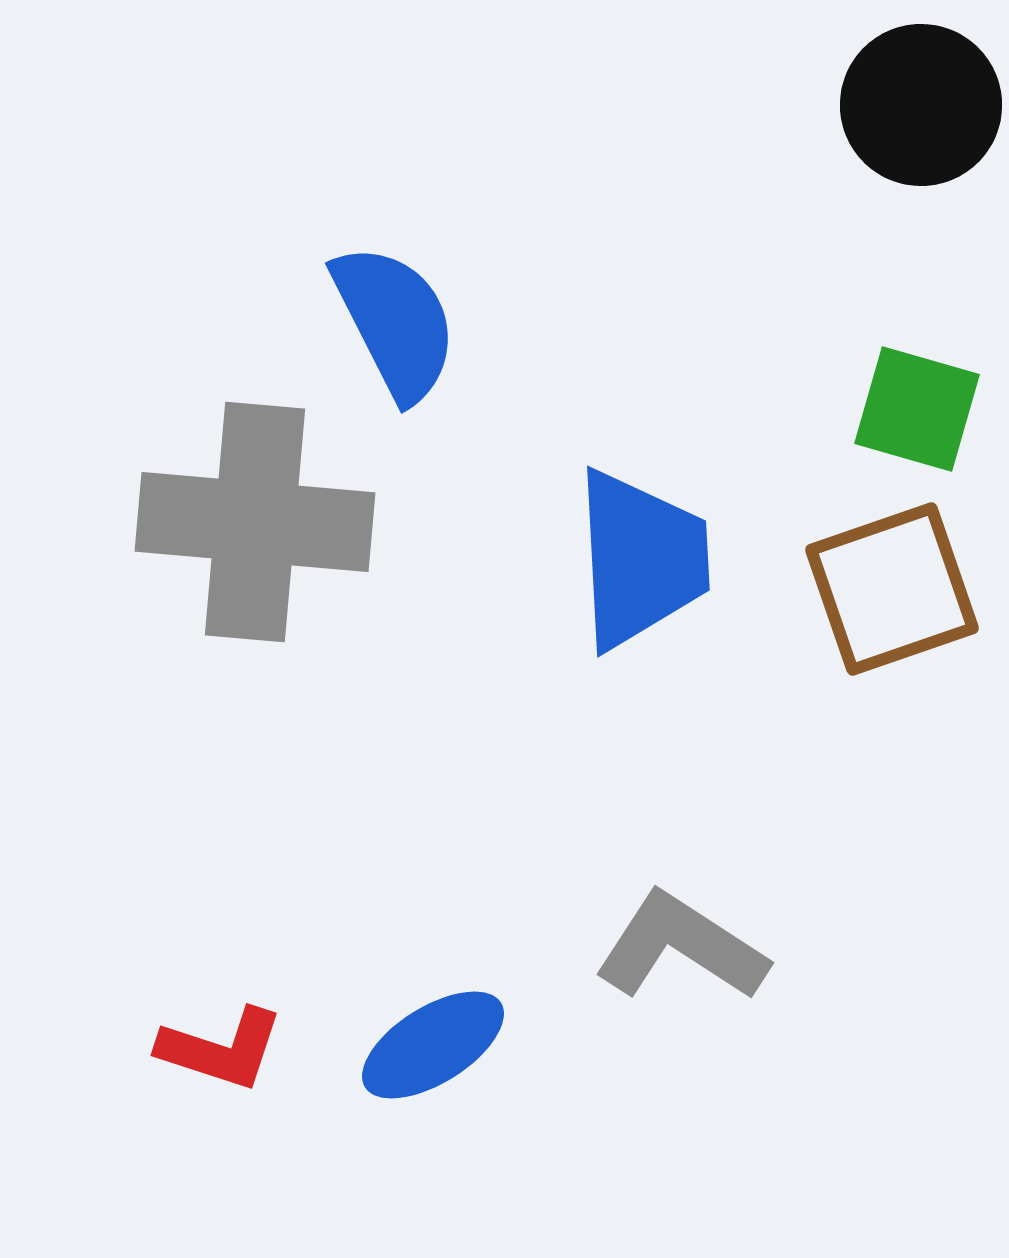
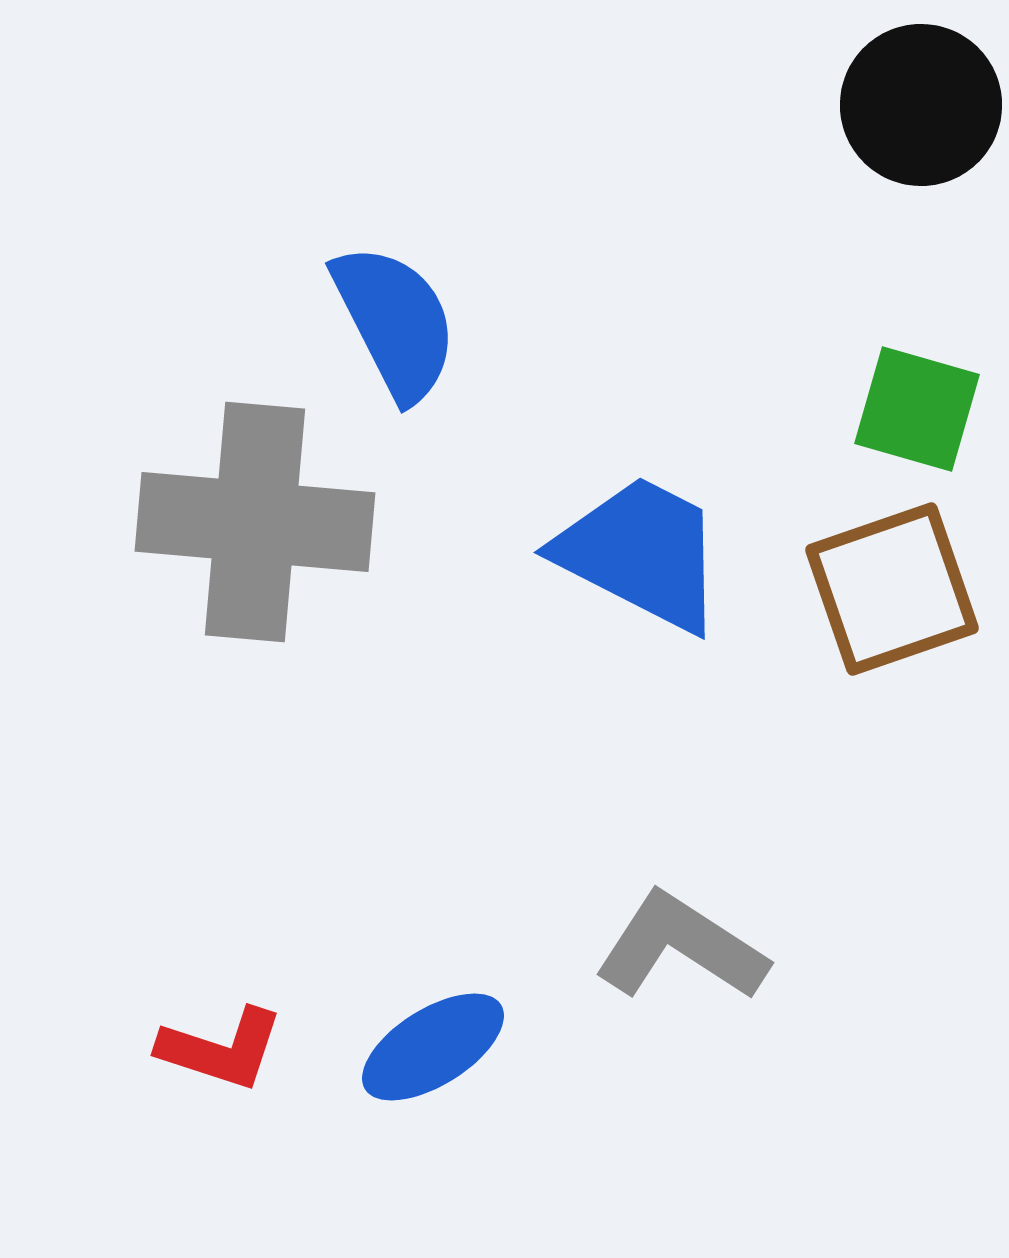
blue trapezoid: moved 6 px up; rotated 60 degrees counterclockwise
blue ellipse: moved 2 px down
